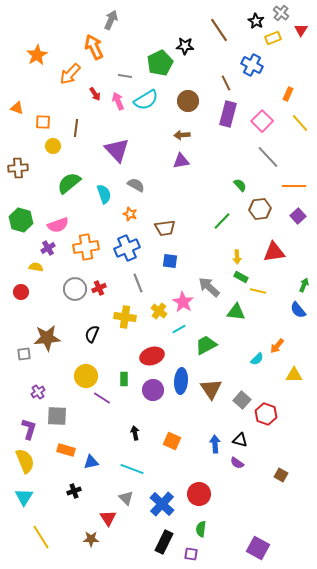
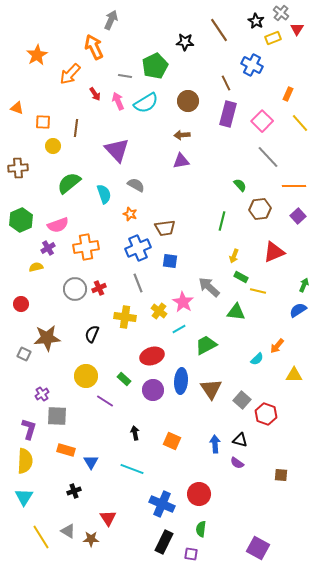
red triangle at (301, 30): moved 4 px left, 1 px up
black star at (185, 46): moved 4 px up
green pentagon at (160, 63): moved 5 px left, 3 px down
cyan semicircle at (146, 100): moved 3 px down
green hexagon at (21, 220): rotated 20 degrees clockwise
green line at (222, 221): rotated 30 degrees counterclockwise
blue cross at (127, 248): moved 11 px right
red triangle at (274, 252): rotated 15 degrees counterclockwise
yellow arrow at (237, 257): moved 3 px left, 1 px up; rotated 24 degrees clockwise
yellow semicircle at (36, 267): rotated 24 degrees counterclockwise
red circle at (21, 292): moved 12 px down
blue semicircle at (298, 310): rotated 96 degrees clockwise
gray square at (24, 354): rotated 32 degrees clockwise
green rectangle at (124, 379): rotated 48 degrees counterclockwise
purple cross at (38, 392): moved 4 px right, 2 px down
purple line at (102, 398): moved 3 px right, 3 px down
yellow semicircle at (25, 461): rotated 25 degrees clockwise
blue triangle at (91, 462): rotated 49 degrees counterclockwise
brown square at (281, 475): rotated 24 degrees counterclockwise
gray triangle at (126, 498): moved 58 px left, 33 px down; rotated 14 degrees counterclockwise
blue cross at (162, 504): rotated 20 degrees counterclockwise
